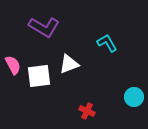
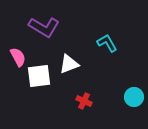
pink semicircle: moved 5 px right, 8 px up
red cross: moved 3 px left, 10 px up
